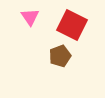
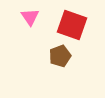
red square: rotated 8 degrees counterclockwise
